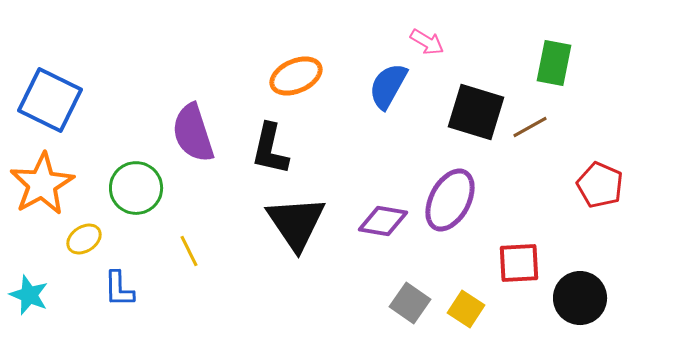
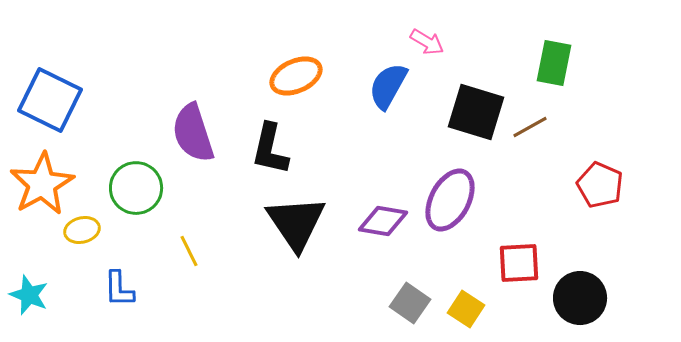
yellow ellipse: moved 2 px left, 9 px up; rotated 20 degrees clockwise
